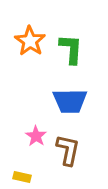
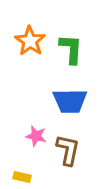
pink star: rotated 20 degrees counterclockwise
